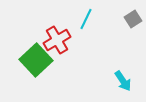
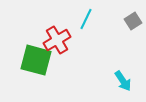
gray square: moved 2 px down
green square: rotated 32 degrees counterclockwise
